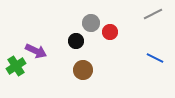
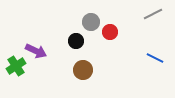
gray circle: moved 1 px up
